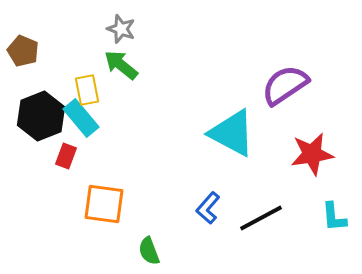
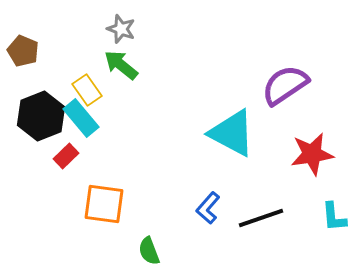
yellow rectangle: rotated 24 degrees counterclockwise
red rectangle: rotated 25 degrees clockwise
black line: rotated 9 degrees clockwise
